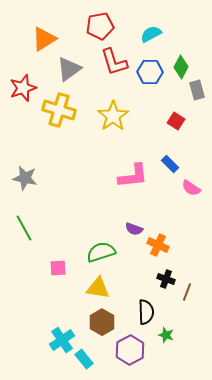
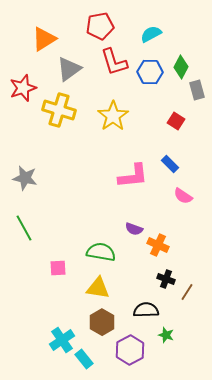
pink semicircle: moved 8 px left, 8 px down
green semicircle: rotated 28 degrees clockwise
brown line: rotated 12 degrees clockwise
black semicircle: moved 2 px up; rotated 90 degrees counterclockwise
